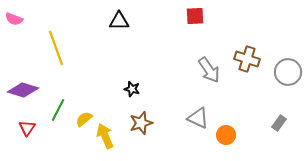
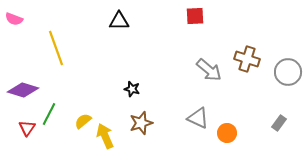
gray arrow: rotated 16 degrees counterclockwise
green line: moved 9 px left, 4 px down
yellow semicircle: moved 1 px left, 2 px down
orange circle: moved 1 px right, 2 px up
